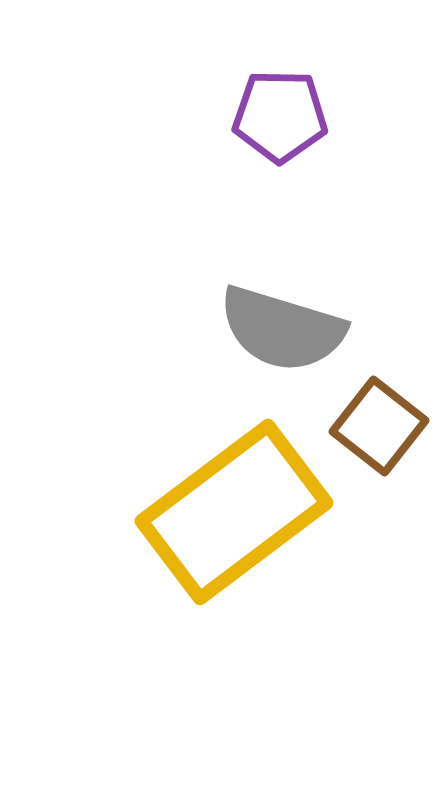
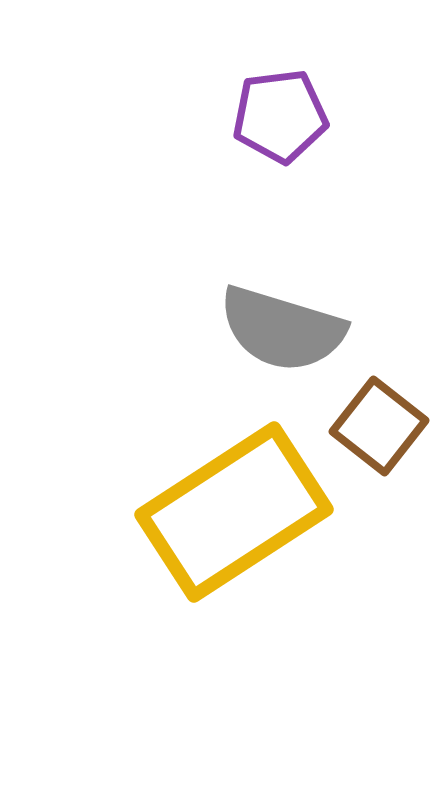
purple pentagon: rotated 8 degrees counterclockwise
yellow rectangle: rotated 4 degrees clockwise
